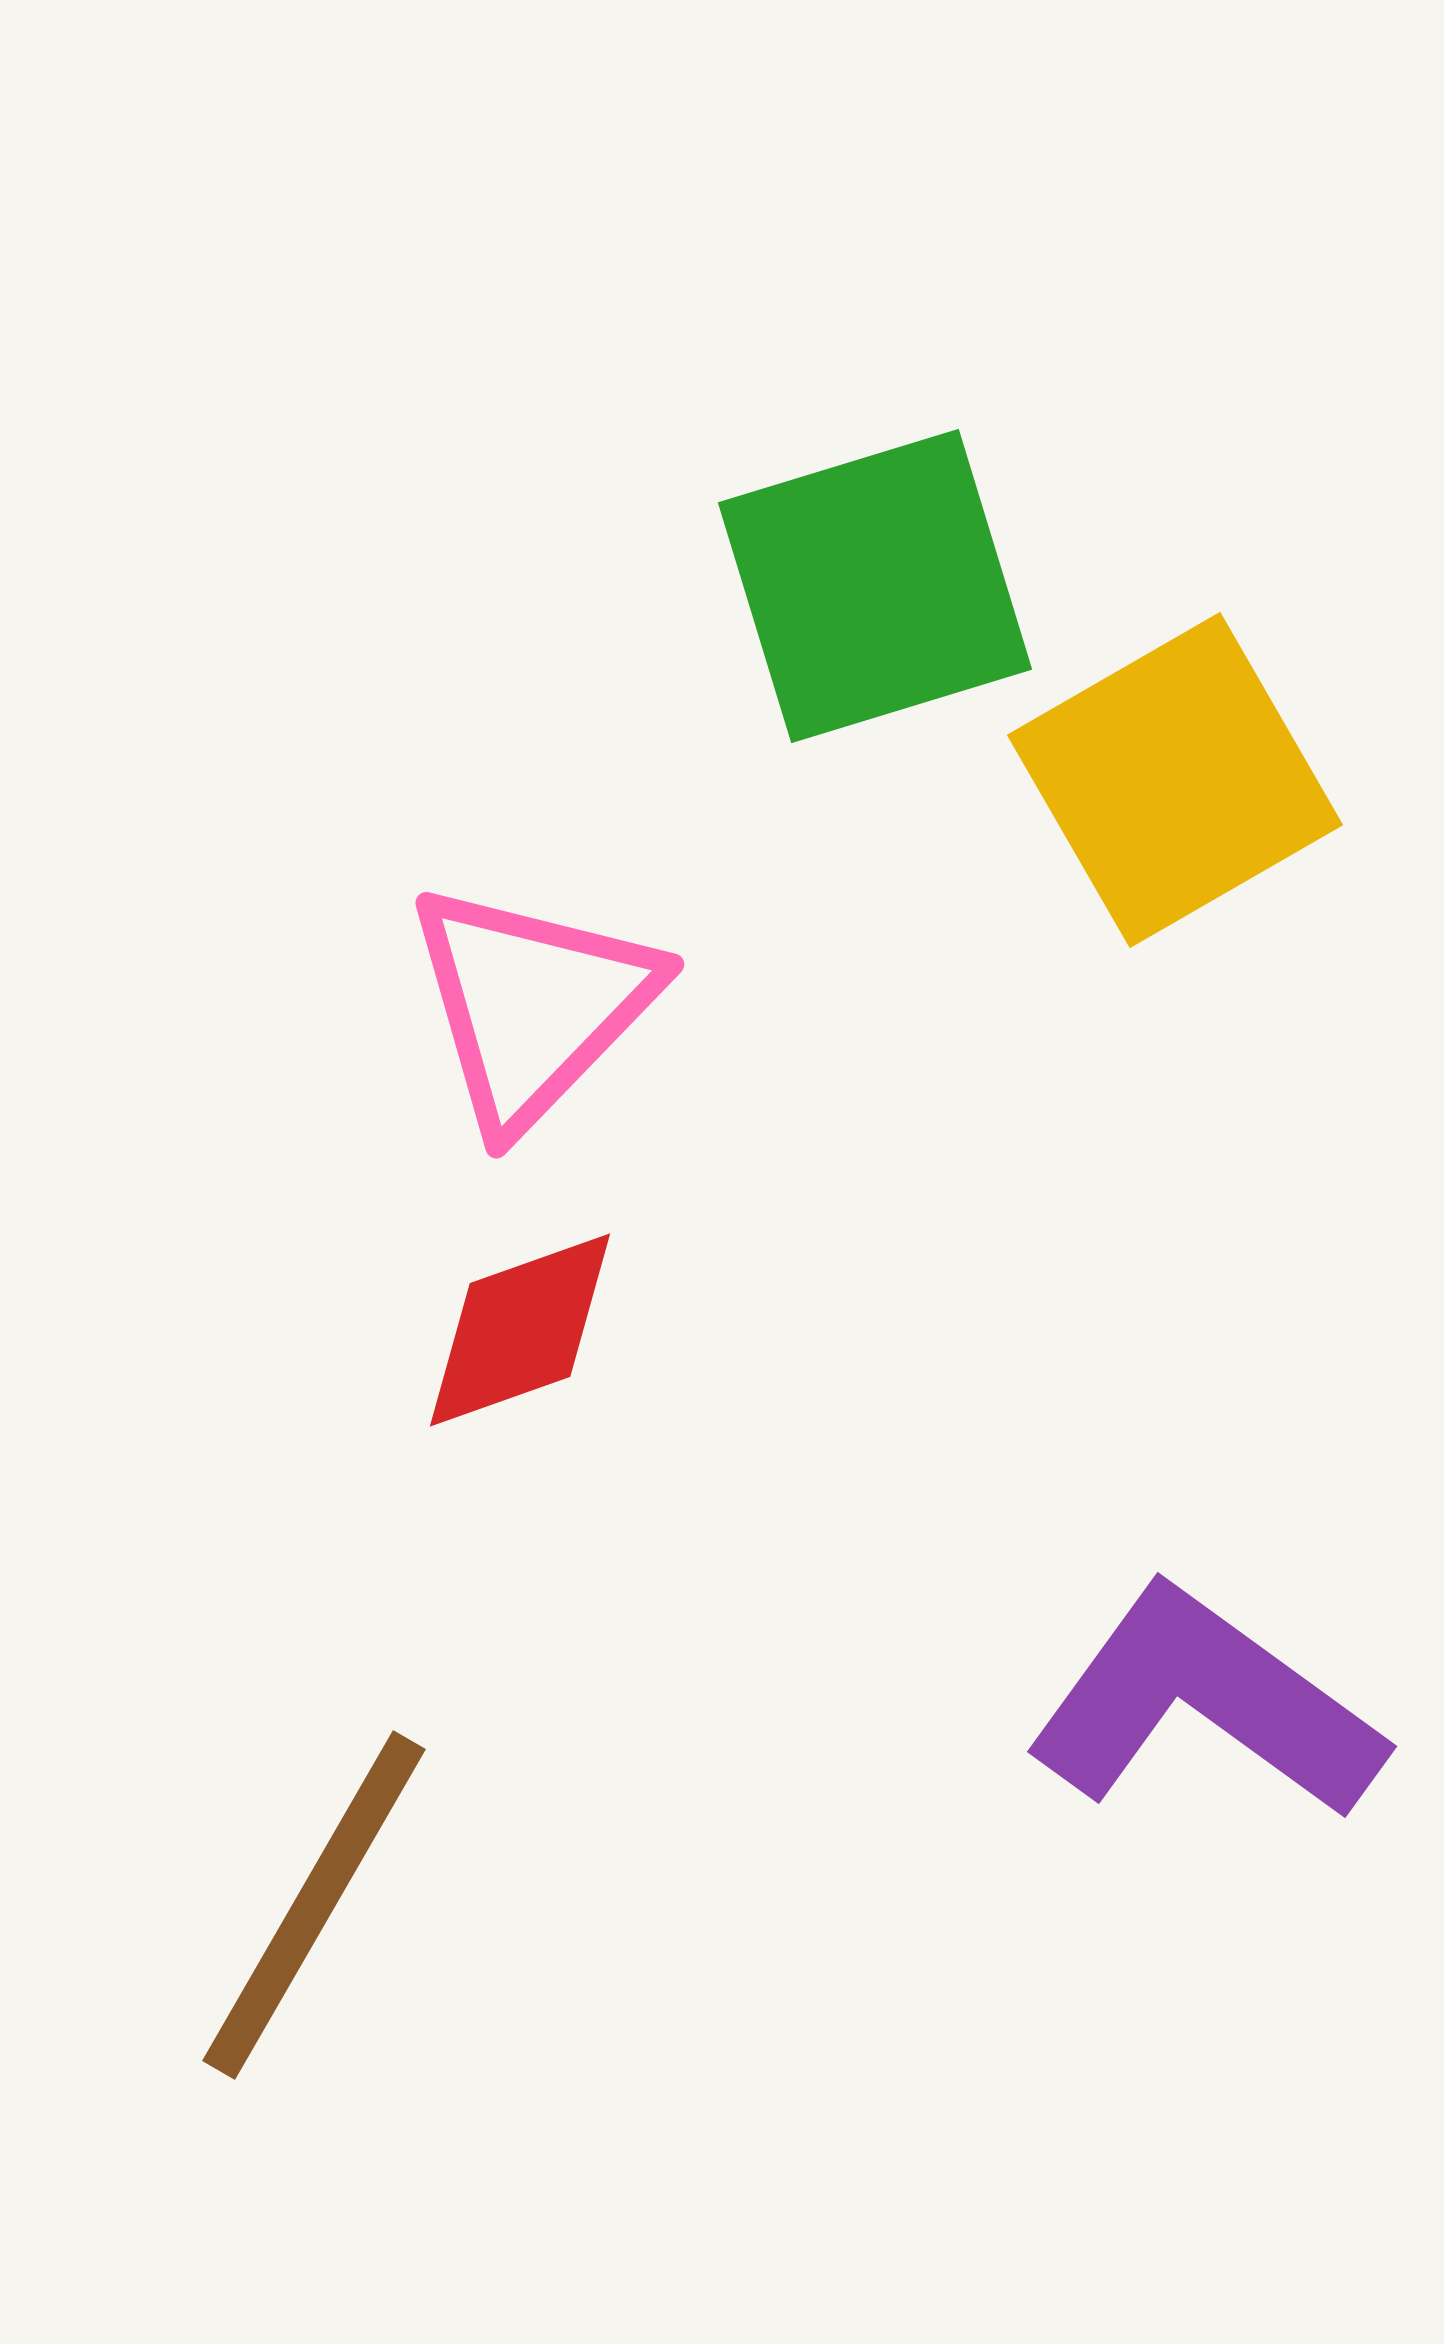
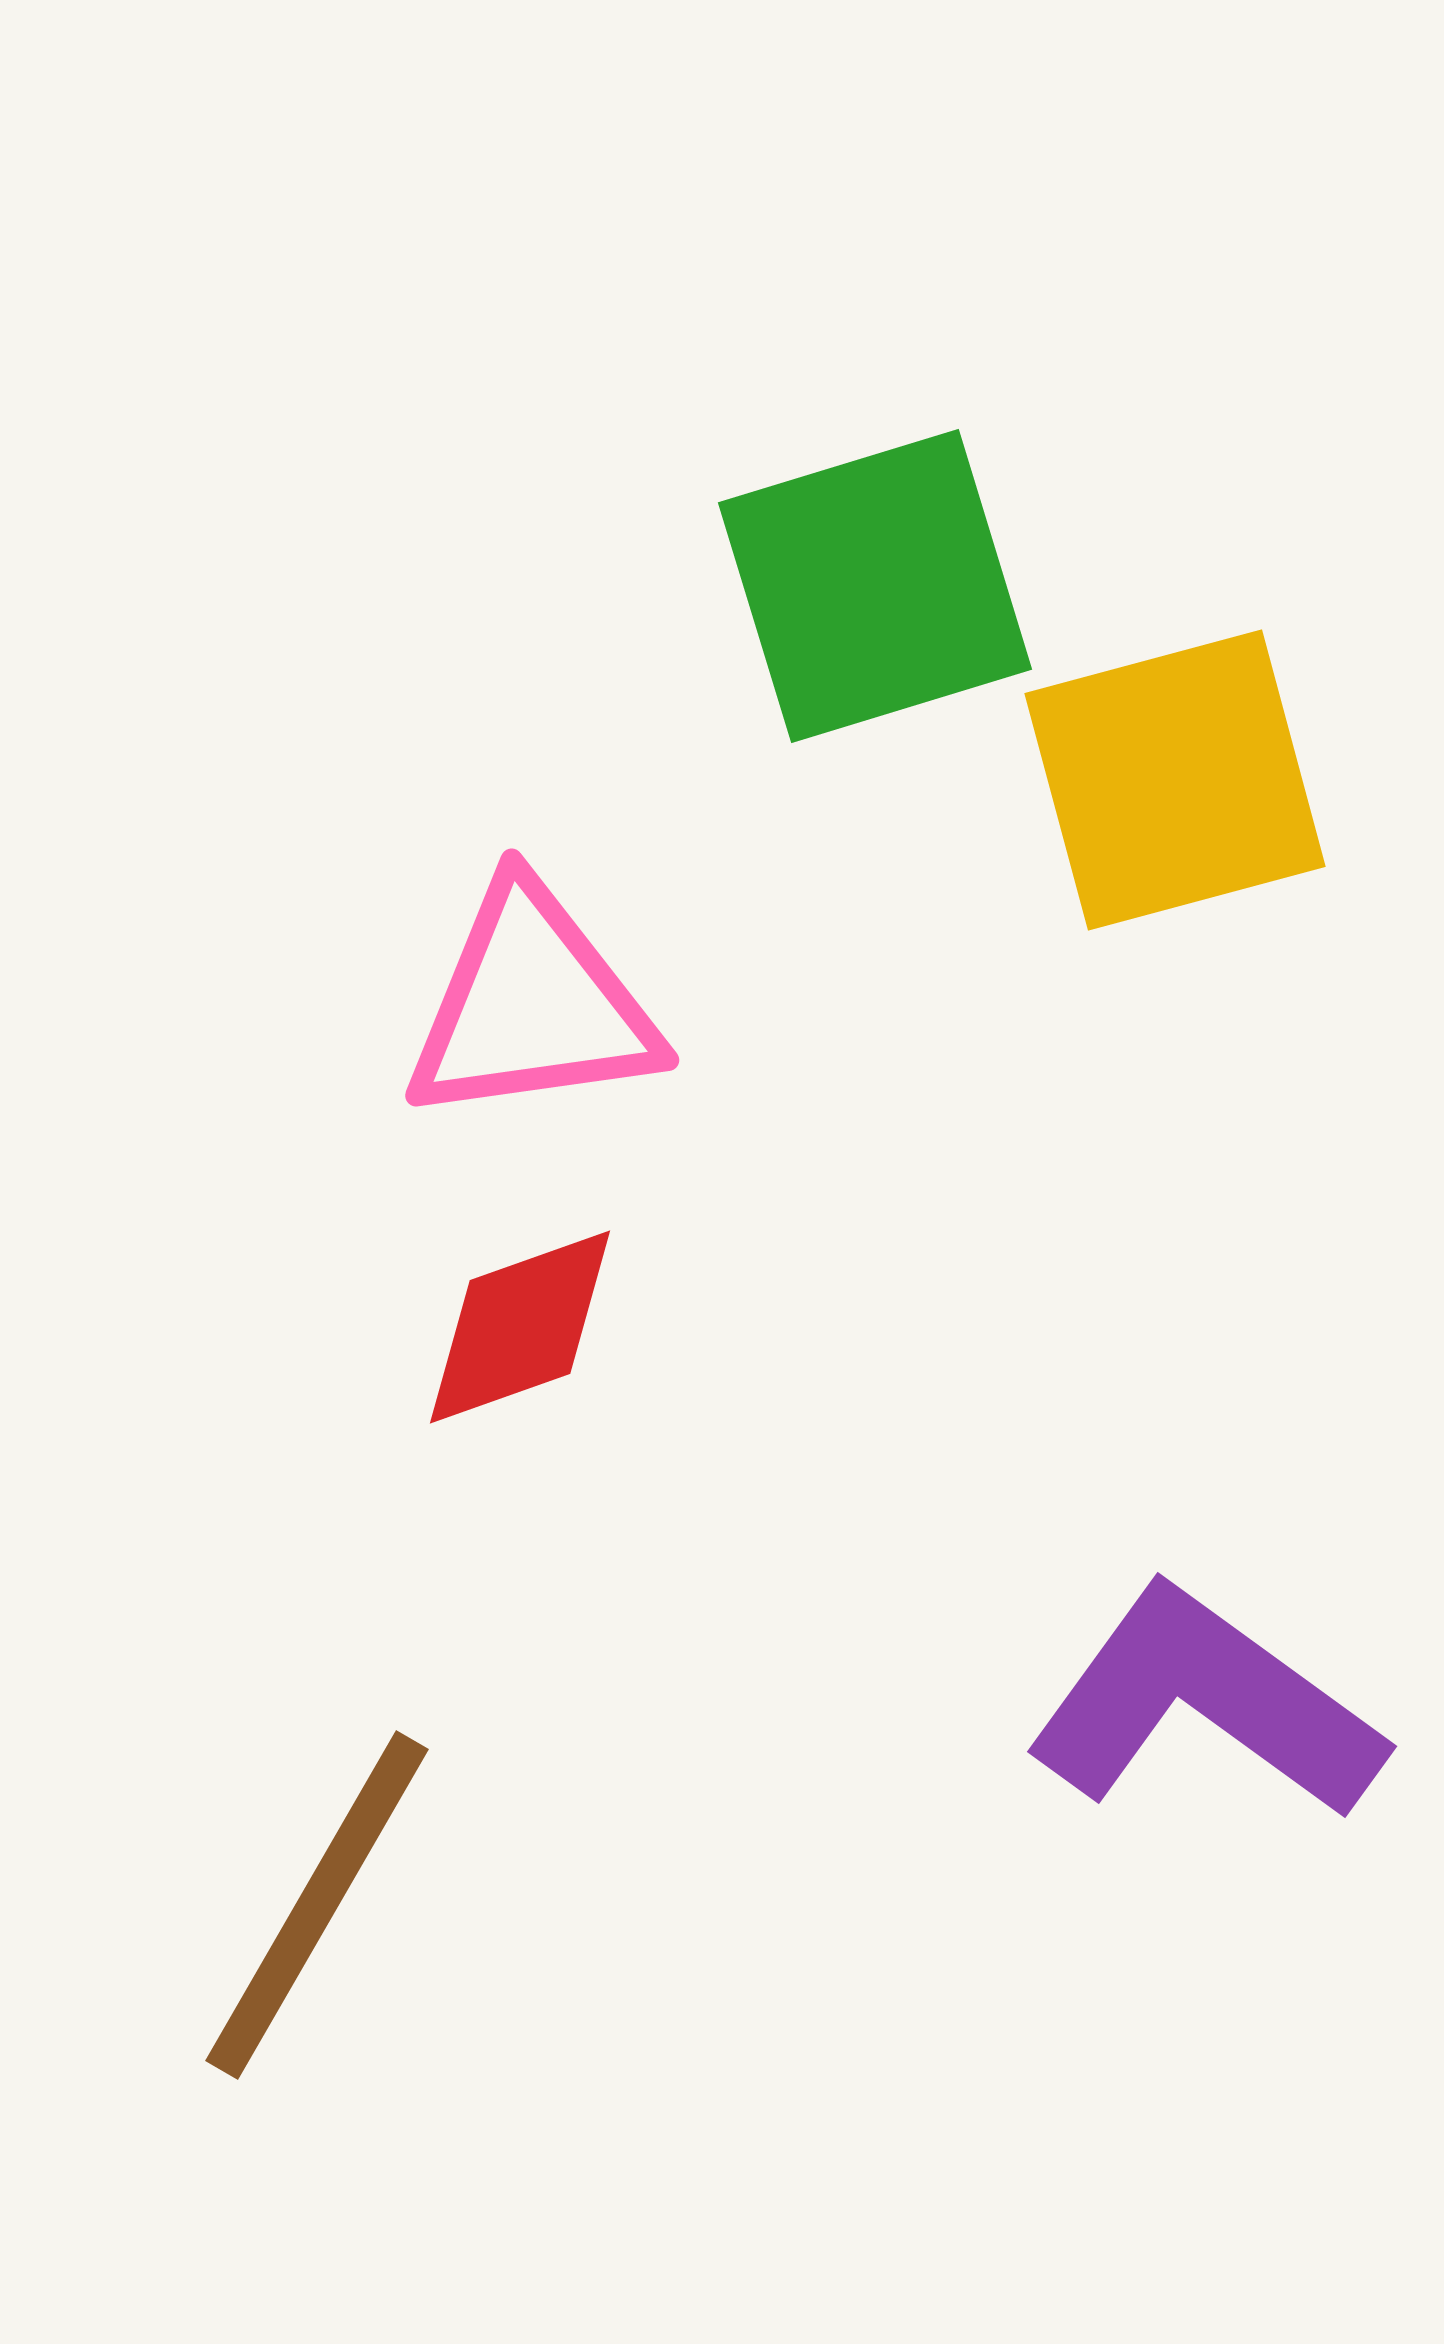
yellow square: rotated 15 degrees clockwise
pink triangle: rotated 38 degrees clockwise
red diamond: moved 3 px up
brown line: moved 3 px right
